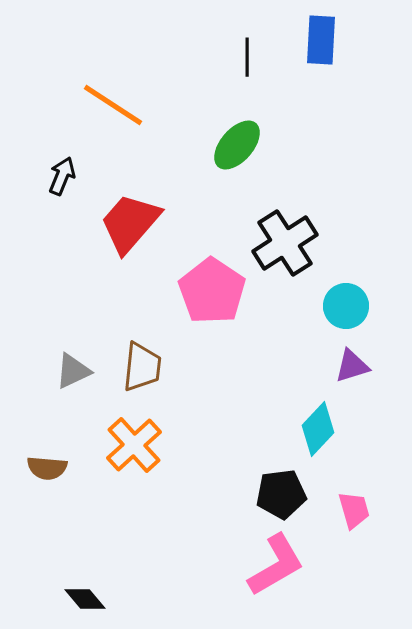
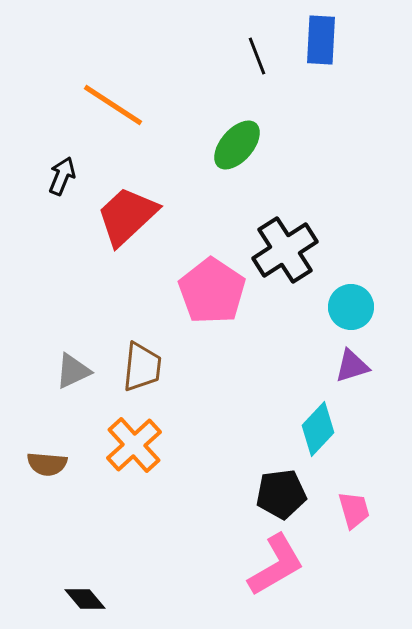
black line: moved 10 px right, 1 px up; rotated 21 degrees counterclockwise
red trapezoid: moved 3 px left, 7 px up; rotated 6 degrees clockwise
black cross: moved 7 px down
cyan circle: moved 5 px right, 1 px down
brown semicircle: moved 4 px up
